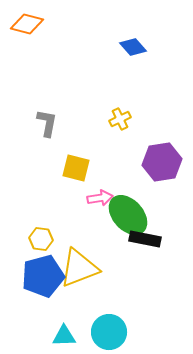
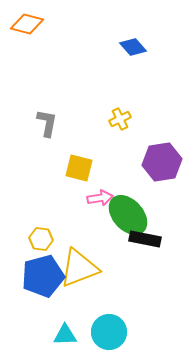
yellow square: moved 3 px right
cyan triangle: moved 1 px right, 1 px up
